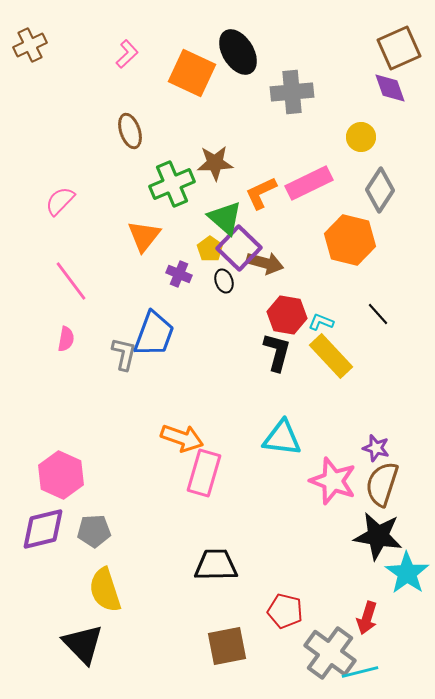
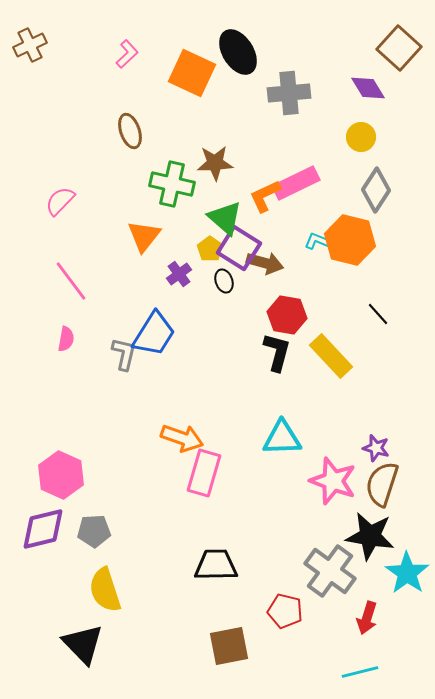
brown square at (399, 48): rotated 24 degrees counterclockwise
purple diamond at (390, 88): moved 22 px left; rotated 12 degrees counterclockwise
gray cross at (292, 92): moved 3 px left, 1 px down
pink rectangle at (309, 183): moved 13 px left
green cross at (172, 184): rotated 36 degrees clockwise
gray diamond at (380, 190): moved 4 px left
orange L-shape at (261, 193): moved 4 px right, 3 px down
purple square at (239, 248): rotated 12 degrees counterclockwise
purple cross at (179, 274): rotated 30 degrees clockwise
cyan L-shape at (321, 322): moved 4 px left, 81 px up
blue trapezoid at (154, 334): rotated 12 degrees clockwise
cyan triangle at (282, 438): rotated 9 degrees counterclockwise
black star at (378, 536): moved 8 px left
brown square at (227, 646): moved 2 px right
gray cross at (330, 653): moved 82 px up
